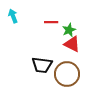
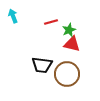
red line: rotated 16 degrees counterclockwise
red triangle: rotated 12 degrees counterclockwise
